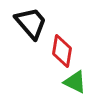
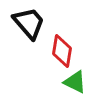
black trapezoid: moved 2 px left
